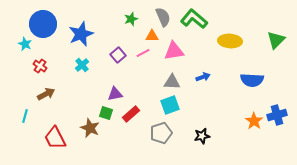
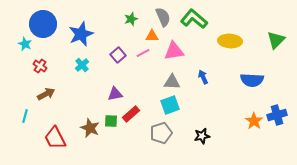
blue arrow: rotated 96 degrees counterclockwise
green square: moved 5 px right, 8 px down; rotated 16 degrees counterclockwise
